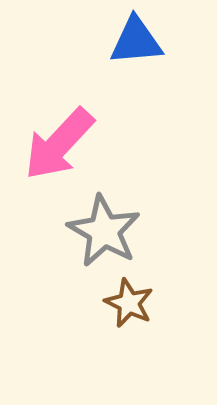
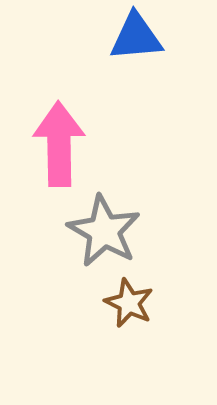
blue triangle: moved 4 px up
pink arrow: rotated 136 degrees clockwise
